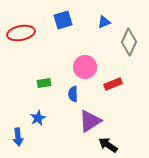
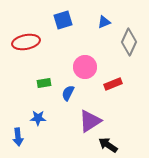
red ellipse: moved 5 px right, 9 px down
blue semicircle: moved 5 px left, 1 px up; rotated 28 degrees clockwise
blue star: rotated 28 degrees clockwise
